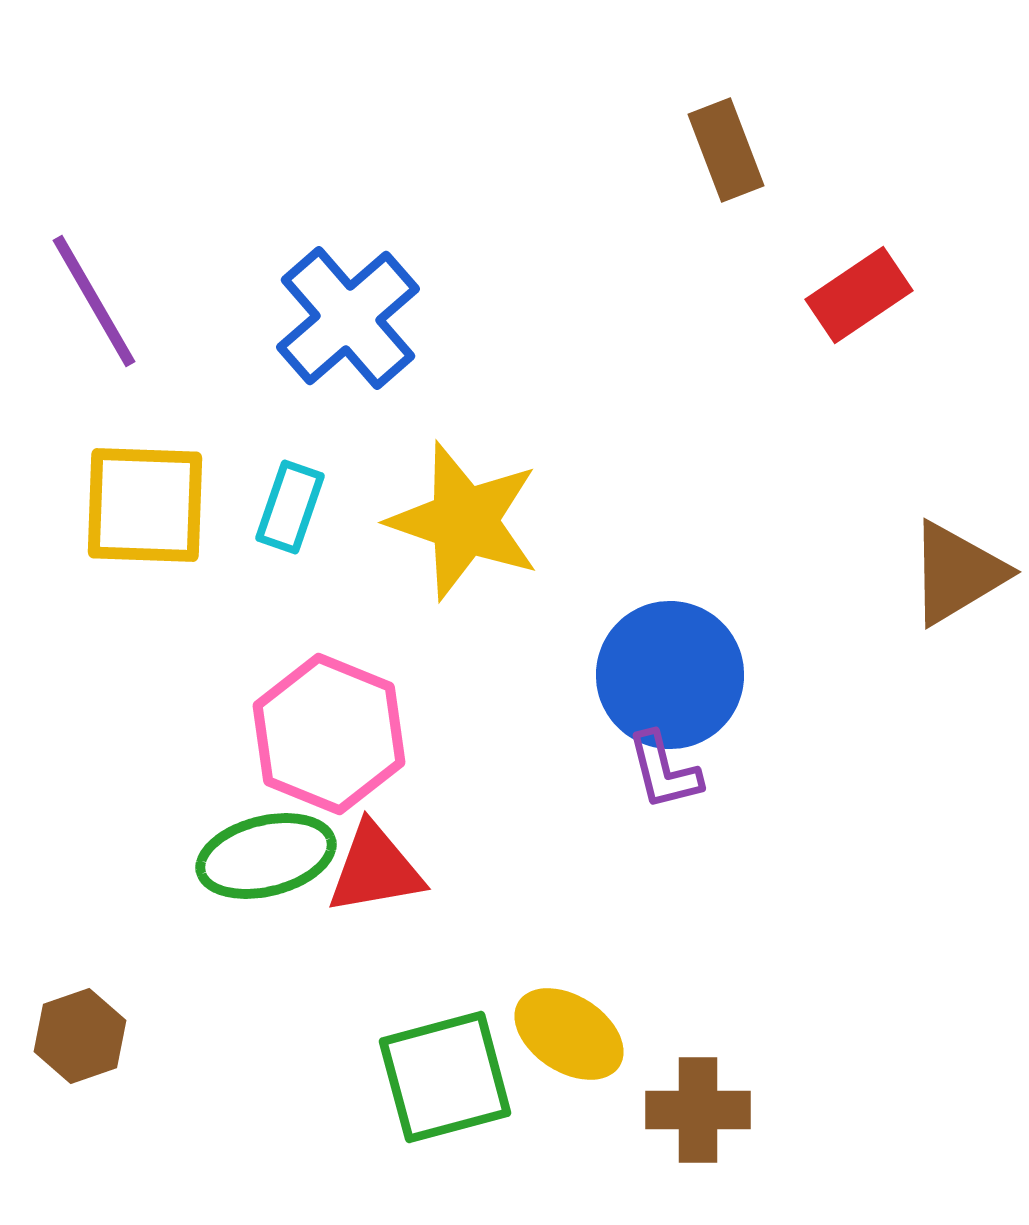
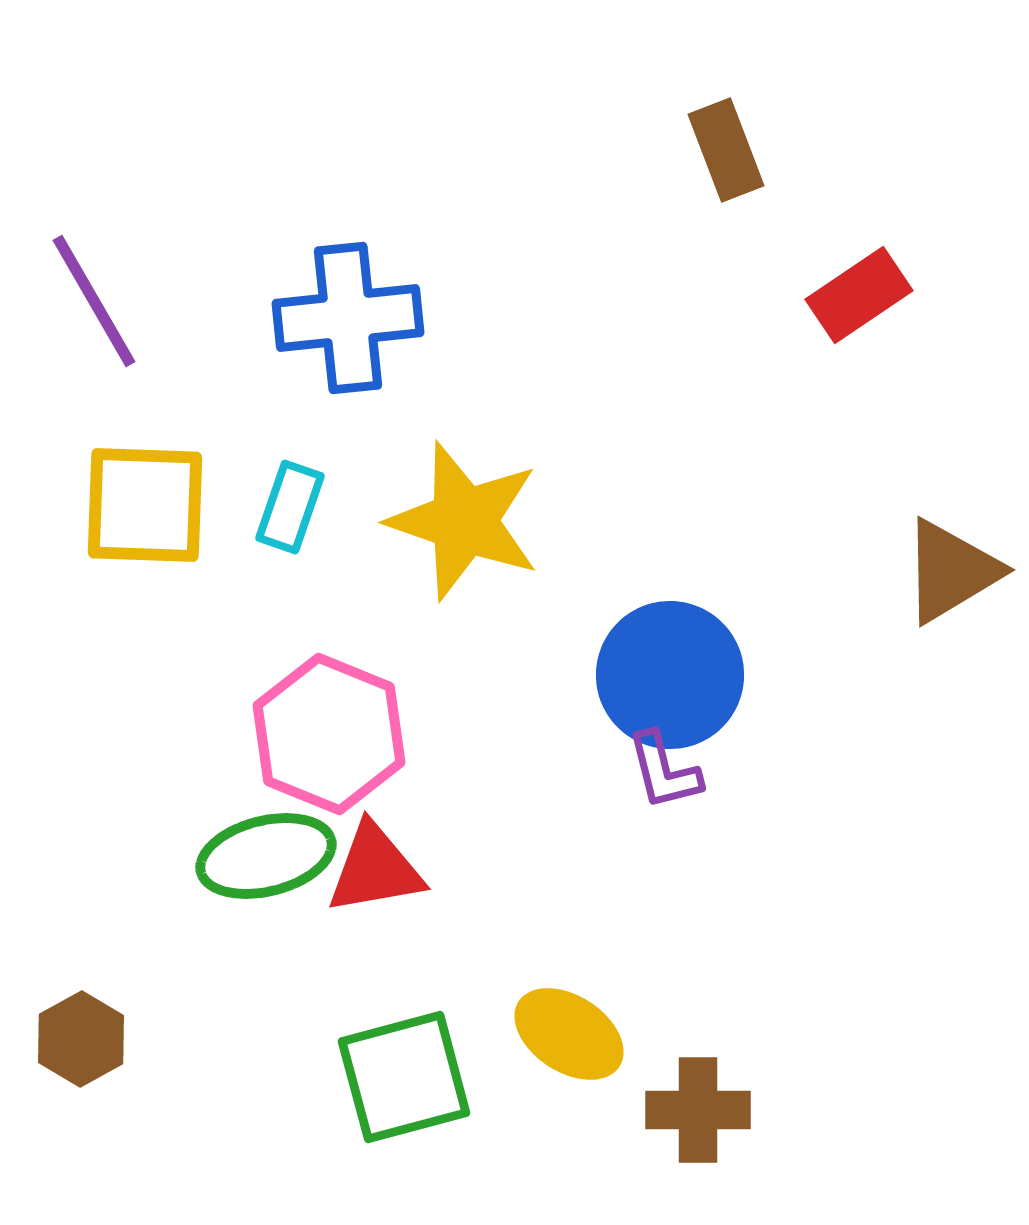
blue cross: rotated 35 degrees clockwise
brown triangle: moved 6 px left, 2 px up
brown hexagon: moved 1 px right, 3 px down; rotated 10 degrees counterclockwise
green square: moved 41 px left
